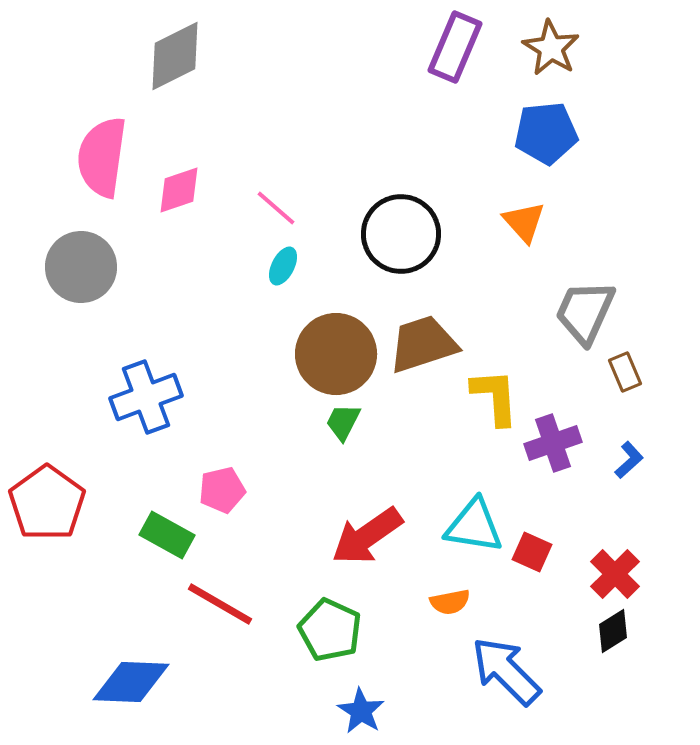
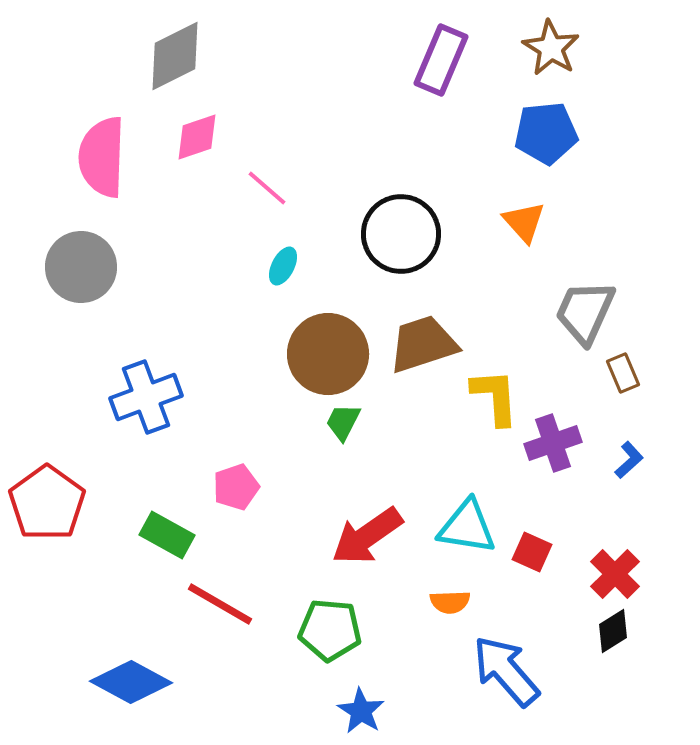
purple rectangle: moved 14 px left, 13 px down
pink semicircle: rotated 6 degrees counterclockwise
pink diamond: moved 18 px right, 53 px up
pink line: moved 9 px left, 20 px up
brown circle: moved 8 px left
brown rectangle: moved 2 px left, 1 px down
pink pentagon: moved 14 px right, 3 px up; rotated 6 degrees counterclockwise
cyan triangle: moved 7 px left, 1 px down
orange semicircle: rotated 9 degrees clockwise
green pentagon: rotated 20 degrees counterclockwise
blue arrow: rotated 4 degrees clockwise
blue diamond: rotated 26 degrees clockwise
